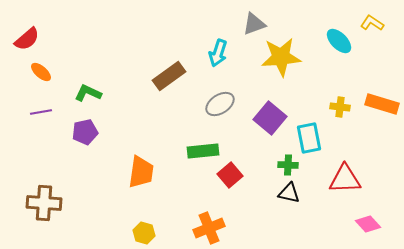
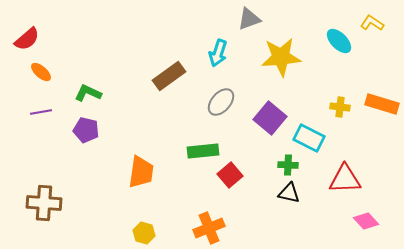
gray triangle: moved 5 px left, 5 px up
gray ellipse: moved 1 px right, 2 px up; rotated 16 degrees counterclockwise
purple pentagon: moved 1 px right, 2 px up; rotated 25 degrees clockwise
cyan rectangle: rotated 52 degrees counterclockwise
pink diamond: moved 2 px left, 3 px up
